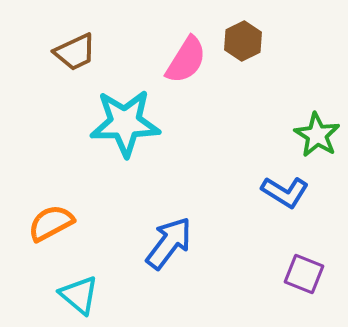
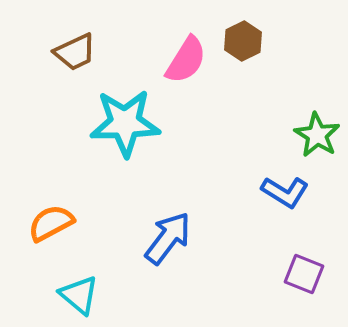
blue arrow: moved 1 px left, 5 px up
